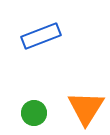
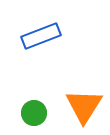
orange triangle: moved 2 px left, 2 px up
